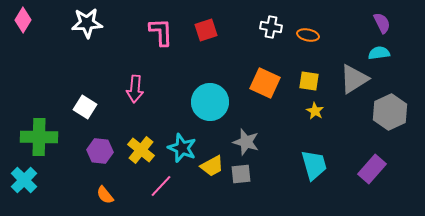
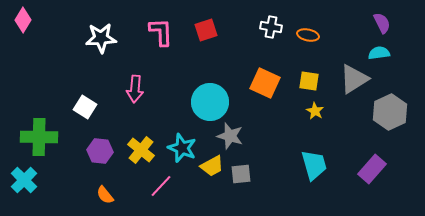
white star: moved 14 px right, 15 px down
gray star: moved 16 px left, 6 px up
